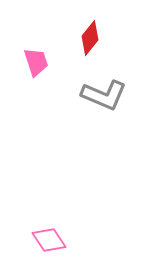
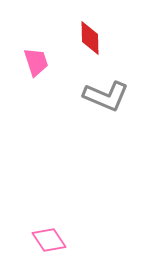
red diamond: rotated 40 degrees counterclockwise
gray L-shape: moved 2 px right, 1 px down
